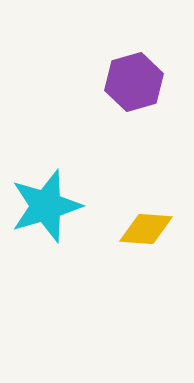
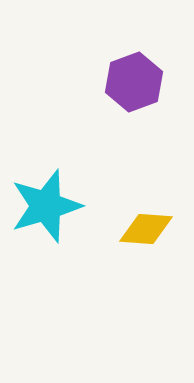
purple hexagon: rotated 4 degrees counterclockwise
